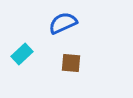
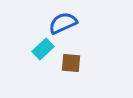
cyan rectangle: moved 21 px right, 5 px up
